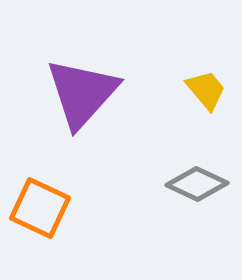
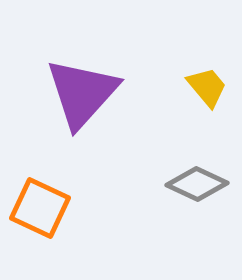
yellow trapezoid: moved 1 px right, 3 px up
